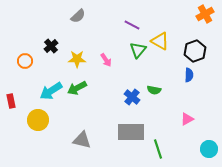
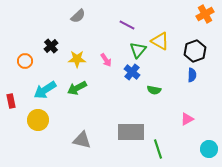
purple line: moved 5 px left
blue semicircle: moved 3 px right
cyan arrow: moved 6 px left, 1 px up
blue cross: moved 25 px up
